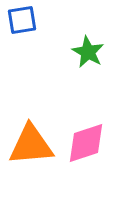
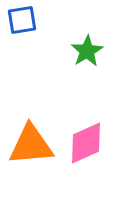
green star: moved 1 px left, 1 px up; rotated 12 degrees clockwise
pink diamond: rotated 6 degrees counterclockwise
